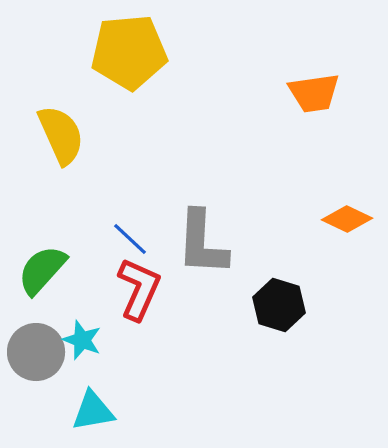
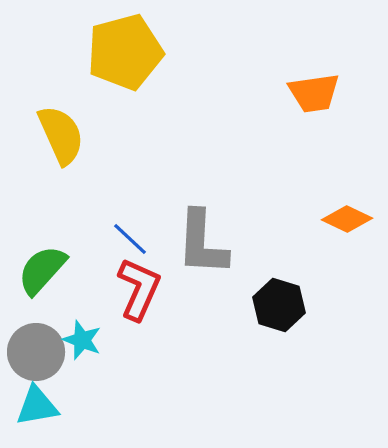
yellow pentagon: moved 4 px left; rotated 10 degrees counterclockwise
cyan triangle: moved 56 px left, 5 px up
